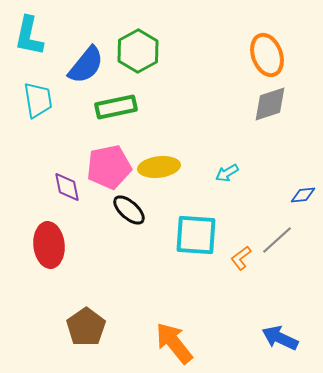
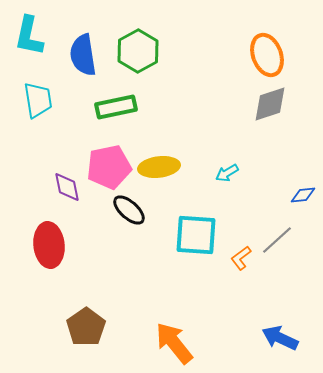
blue semicircle: moved 3 px left, 10 px up; rotated 132 degrees clockwise
